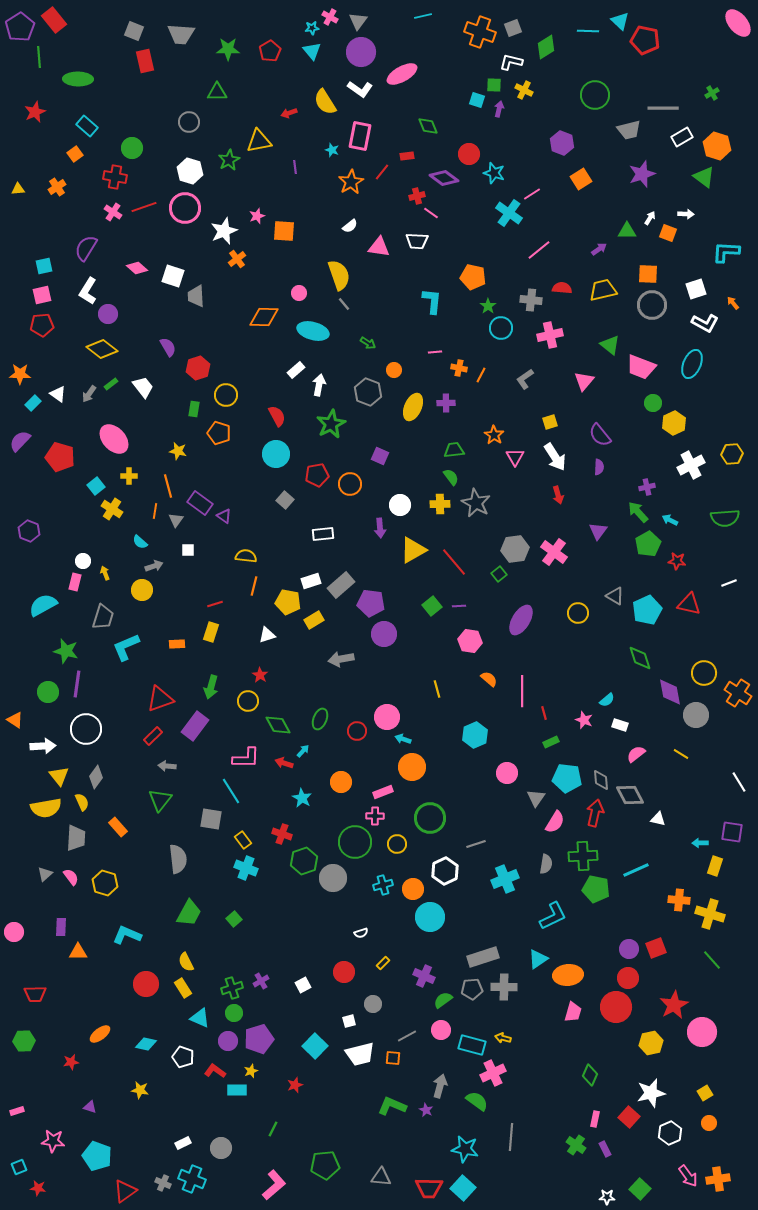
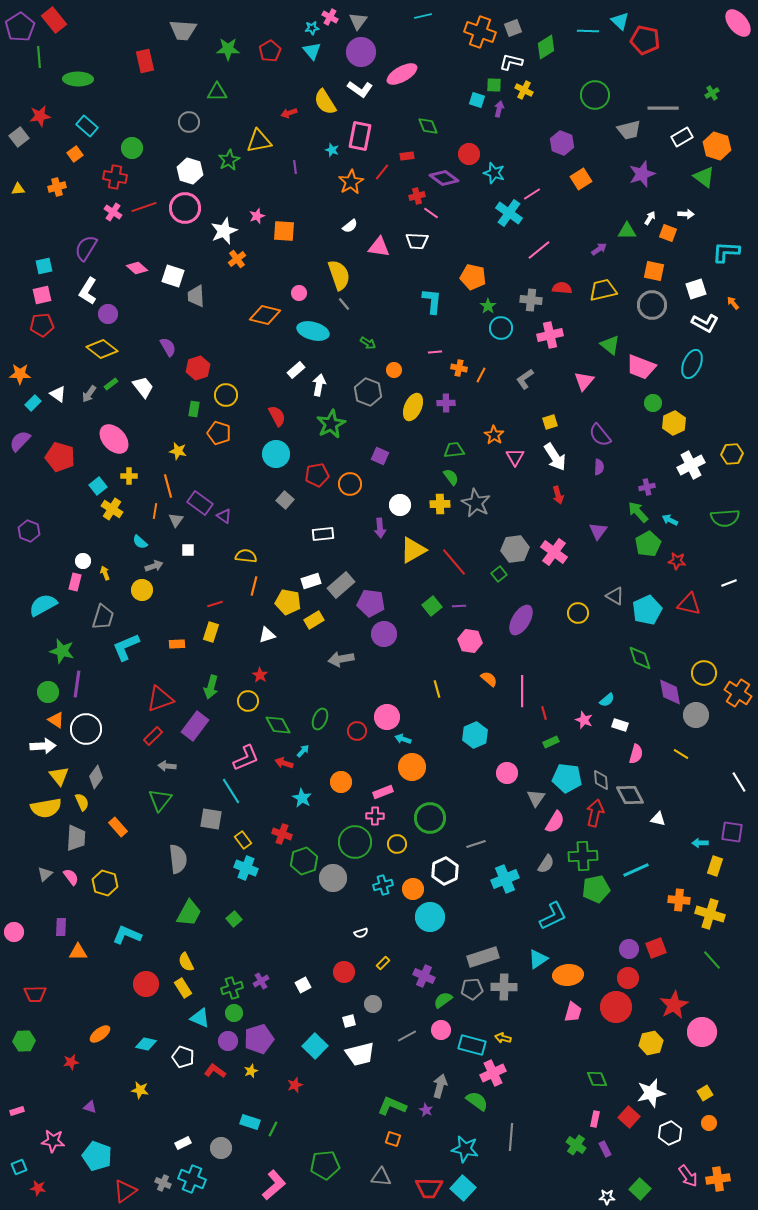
gray square at (134, 31): moved 115 px left, 106 px down; rotated 30 degrees clockwise
gray trapezoid at (181, 34): moved 2 px right, 4 px up
red star at (35, 112): moved 5 px right, 4 px down; rotated 15 degrees clockwise
orange cross at (57, 187): rotated 18 degrees clockwise
orange square at (648, 274): moved 6 px right, 3 px up; rotated 10 degrees clockwise
orange diamond at (264, 317): moved 1 px right, 2 px up; rotated 12 degrees clockwise
cyan square at (96, 486): moved 2 px right
green star at (66, 651): moved 4 px left
orange triangle at (15, 720): moved 41 px right
pink semicircle at (636, 754): rotated 144 degrees clockwise
pink L-shape at (246, 758): rotated 24 degrees counterclockwise
gray semicircle at (546, 864): rotated 24 degrees clockwise
green pentagon at (596, 889): rotated 24 degrees counterclockwise
orange square at (393, 1058): moved 81 px down; rotated 14 degrees clockwise
green diamond at (590, 1075): moved 7 px right, 4 px down; rotated 45 degrees counterclockwise
cyan rectangle at (237, 1090): moved 13 px right, 32 px down; rotated 18 degrees clockwise
